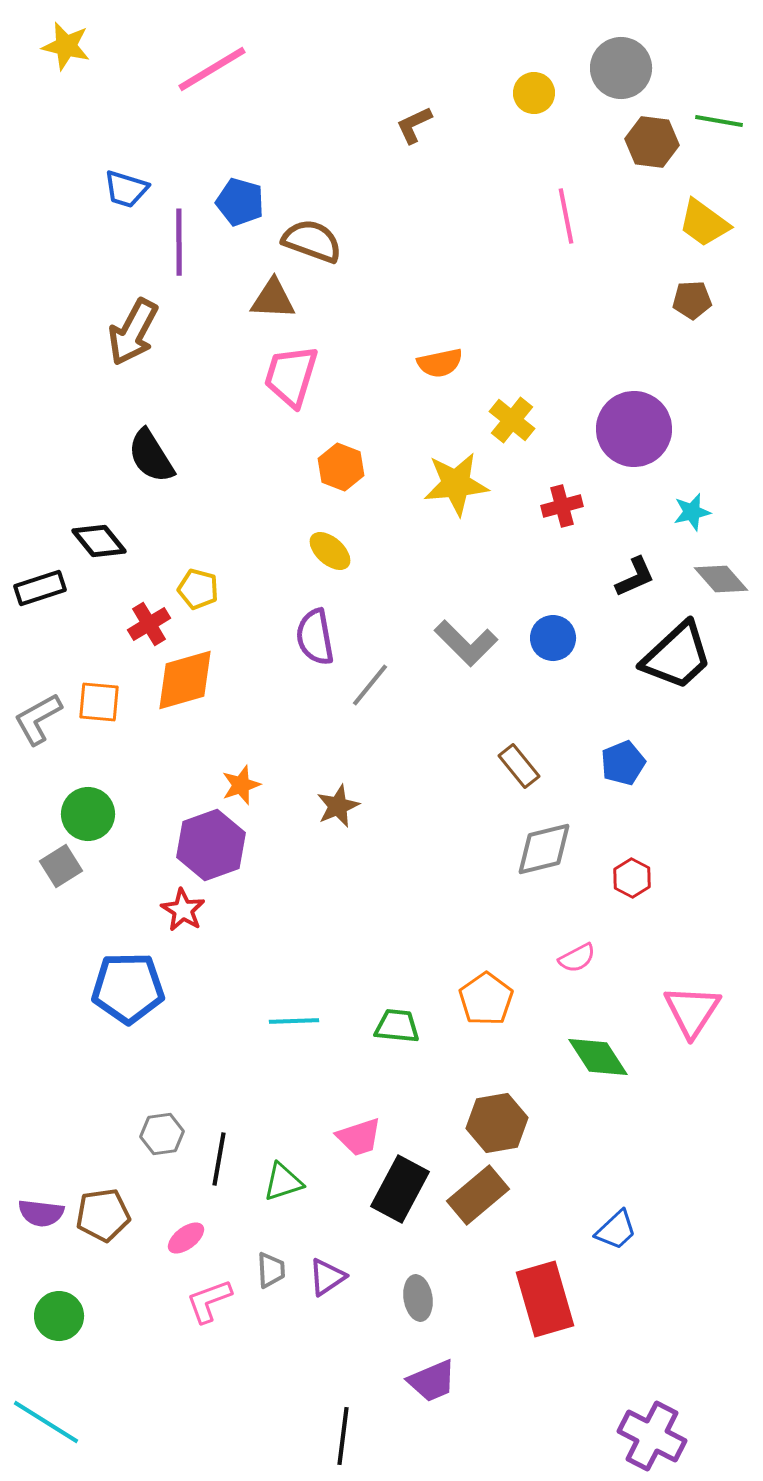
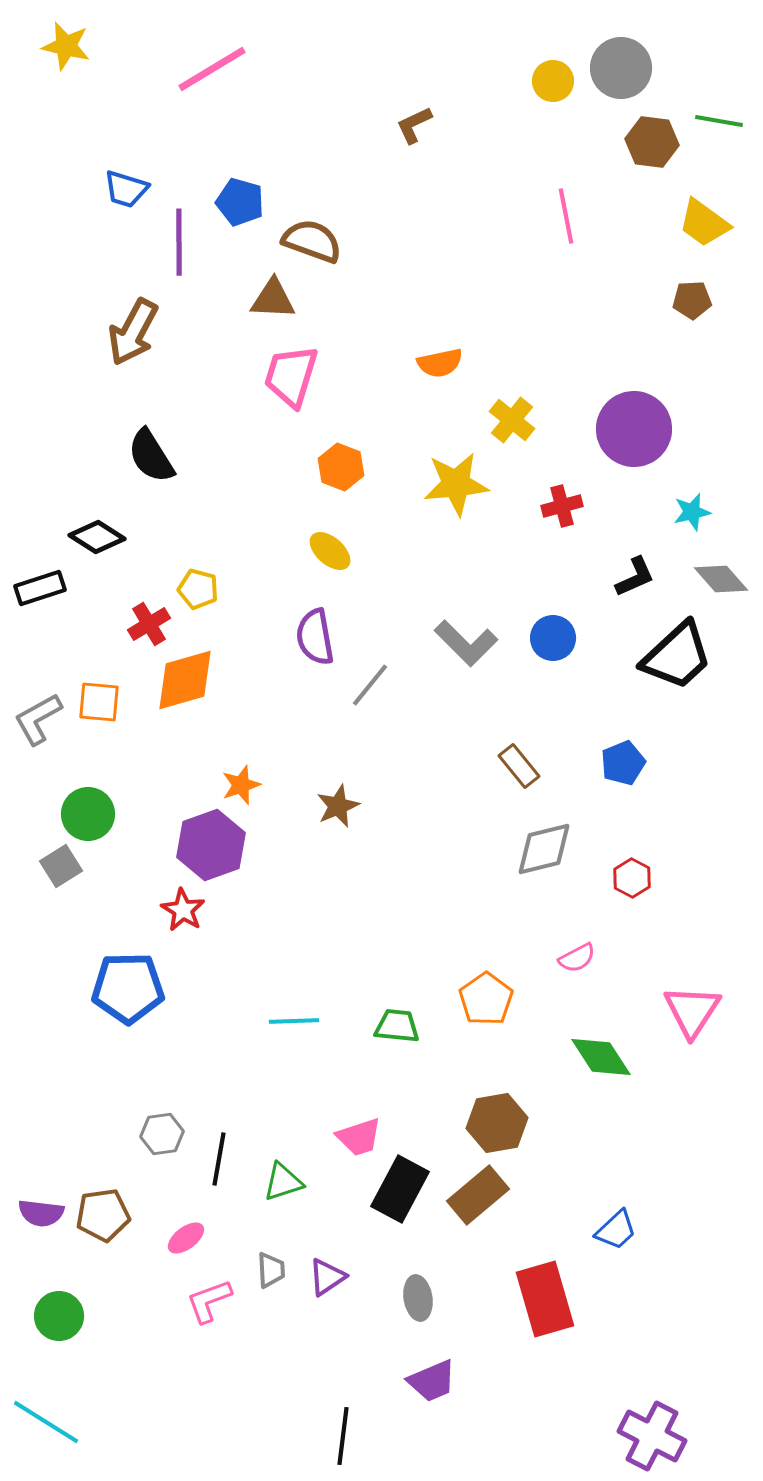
yellow circle at (534, 93): moved 19 px right, 12 px up
black diamond at (99, 541): moved 2 px left, 4 px up; rotated 18 degrees counterclockwise
green diamond at (598, 1057): moved 3 px right
